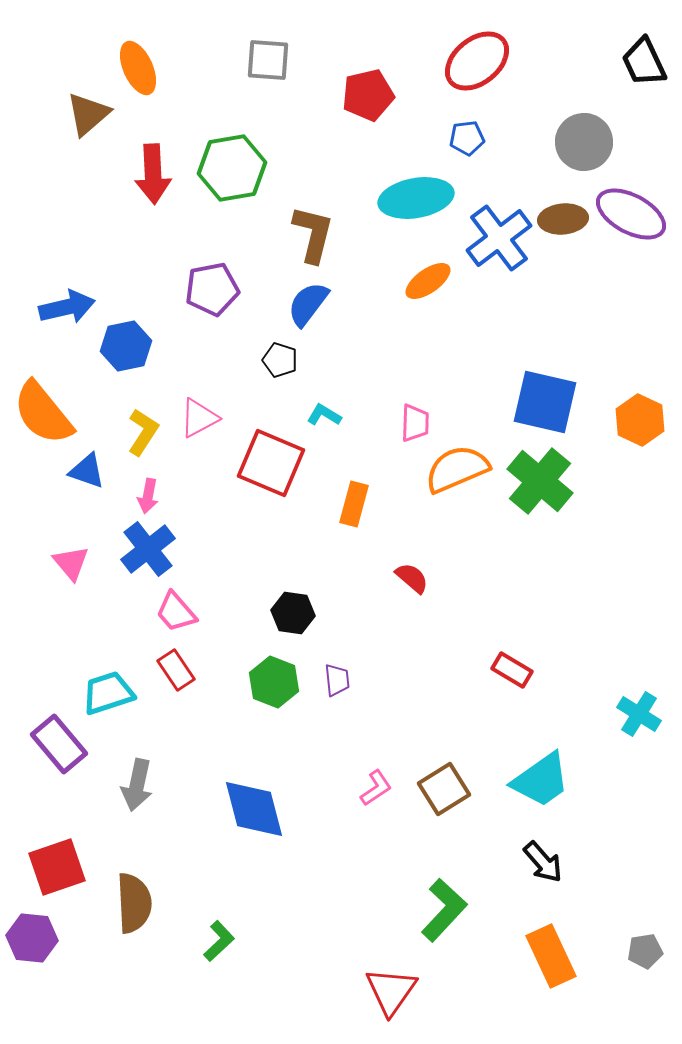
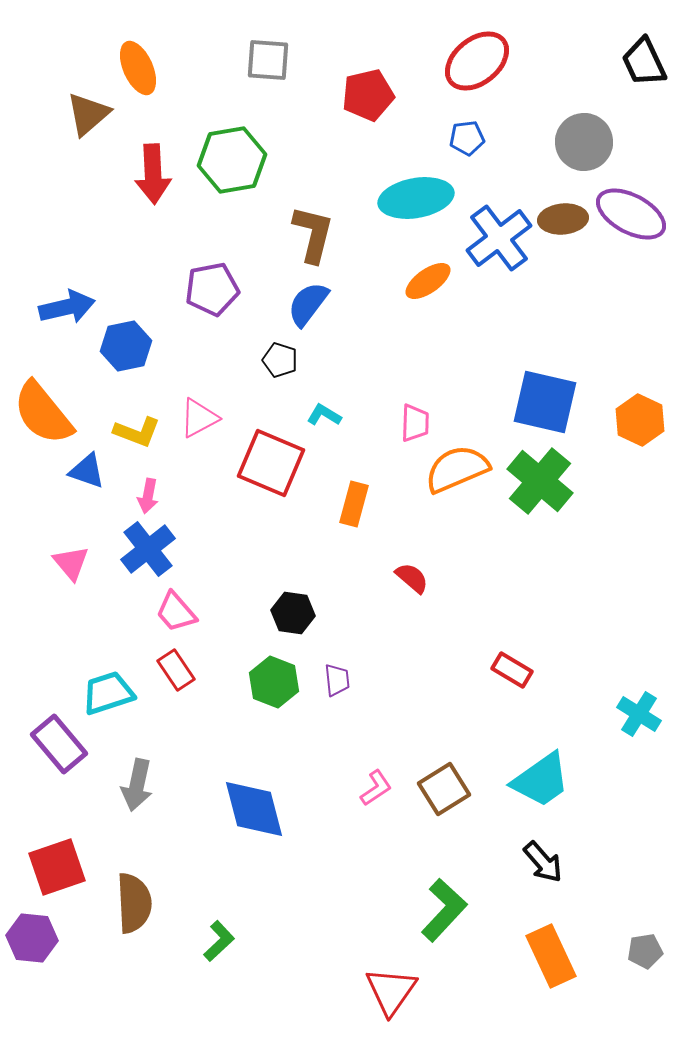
green hexagon at (232, 168): moved 8 px up
yellow L-shape at (143, 432): moved 6 px left; rotated 78 degrees clockwise
